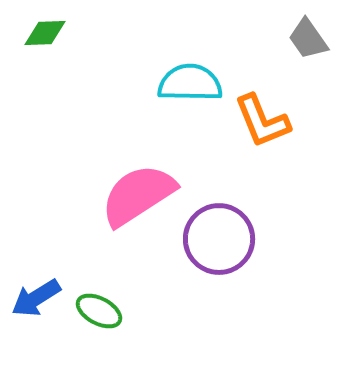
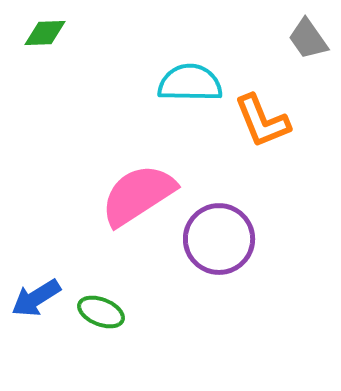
green ellipse: moved 2 px right, 1 px down; rotated 6 degrees counterclockwise
